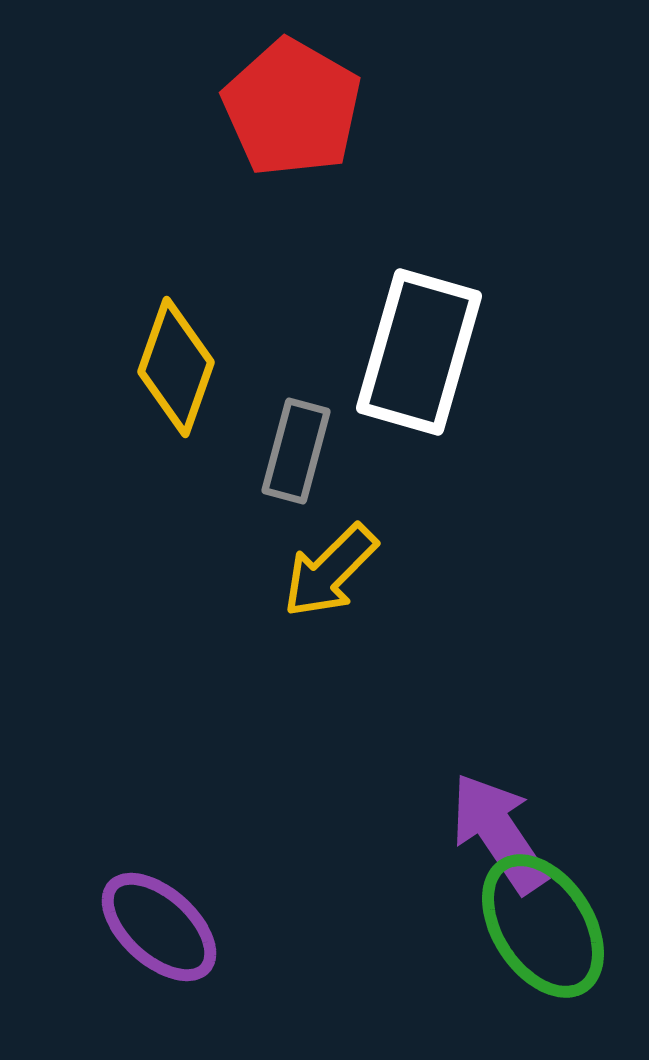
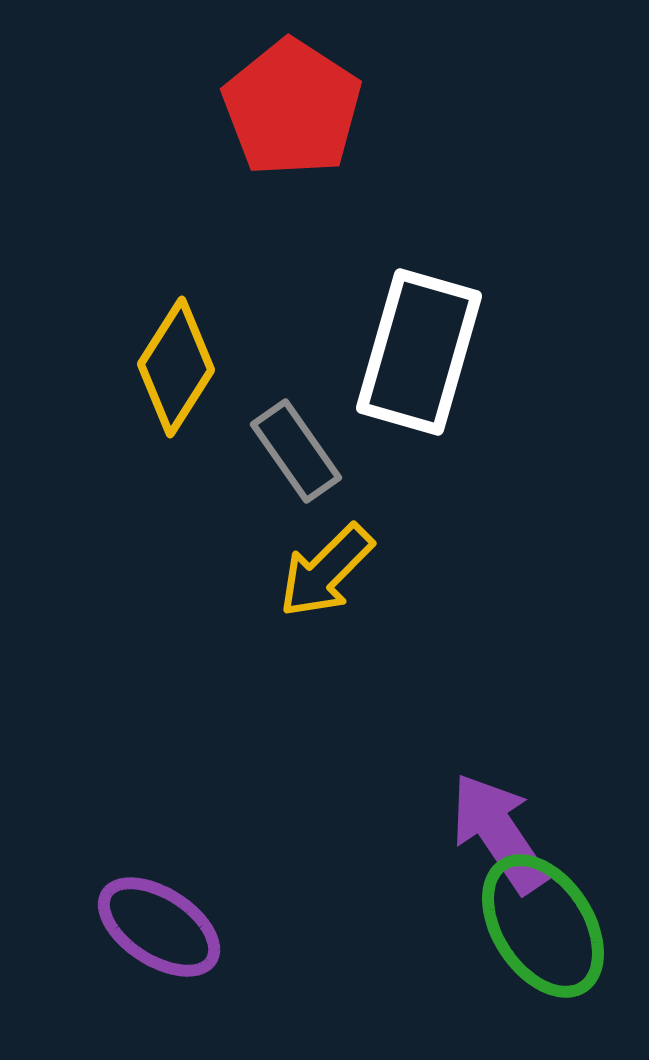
red pentagon: rotated 3 degrees clockwise
yellow diamond: rotated 13 degrees clockwise
gray rectangle: rotated 50 degrees counterclockwise
yellow arrow: moved 4 px left
purple ellipse: rotated 9 degrees counterclockwise
